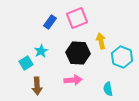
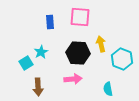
pink square: moved 3 px right, 1 px up; rotated 25 degrees clockwise
blue rectangle: rotated 40 degrees counterclockwise
yellow arrow: moved 3 px down
cyan star: moved 1 px down
cyan hexagon: moved 2 px down
pink arrow: moved 1 px up
brown arrow: moved 1 px right, 1 px down
